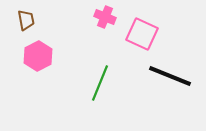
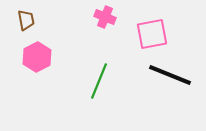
pink square: moved 10 px right; rotated 36 degrees counterclockwise
pink hexagon: moved 1 px left, 1 px down
black line: moved 1 px up
green line: moved 1 px left, 2 px up
